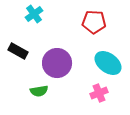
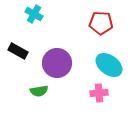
cyan cross: rotated 24 degrees counterclockwise
red pentagon: moved 7 px right, 1 px down
cyan ellipse: moved 1 px right, 2 px down
pink cross: rotated 18 degrees clockwise
